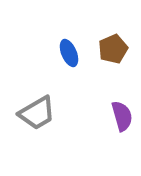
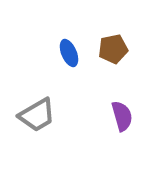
brown pentagon: rotated 12 degrees clockwise
gray trapezoid: moved 2 px down
